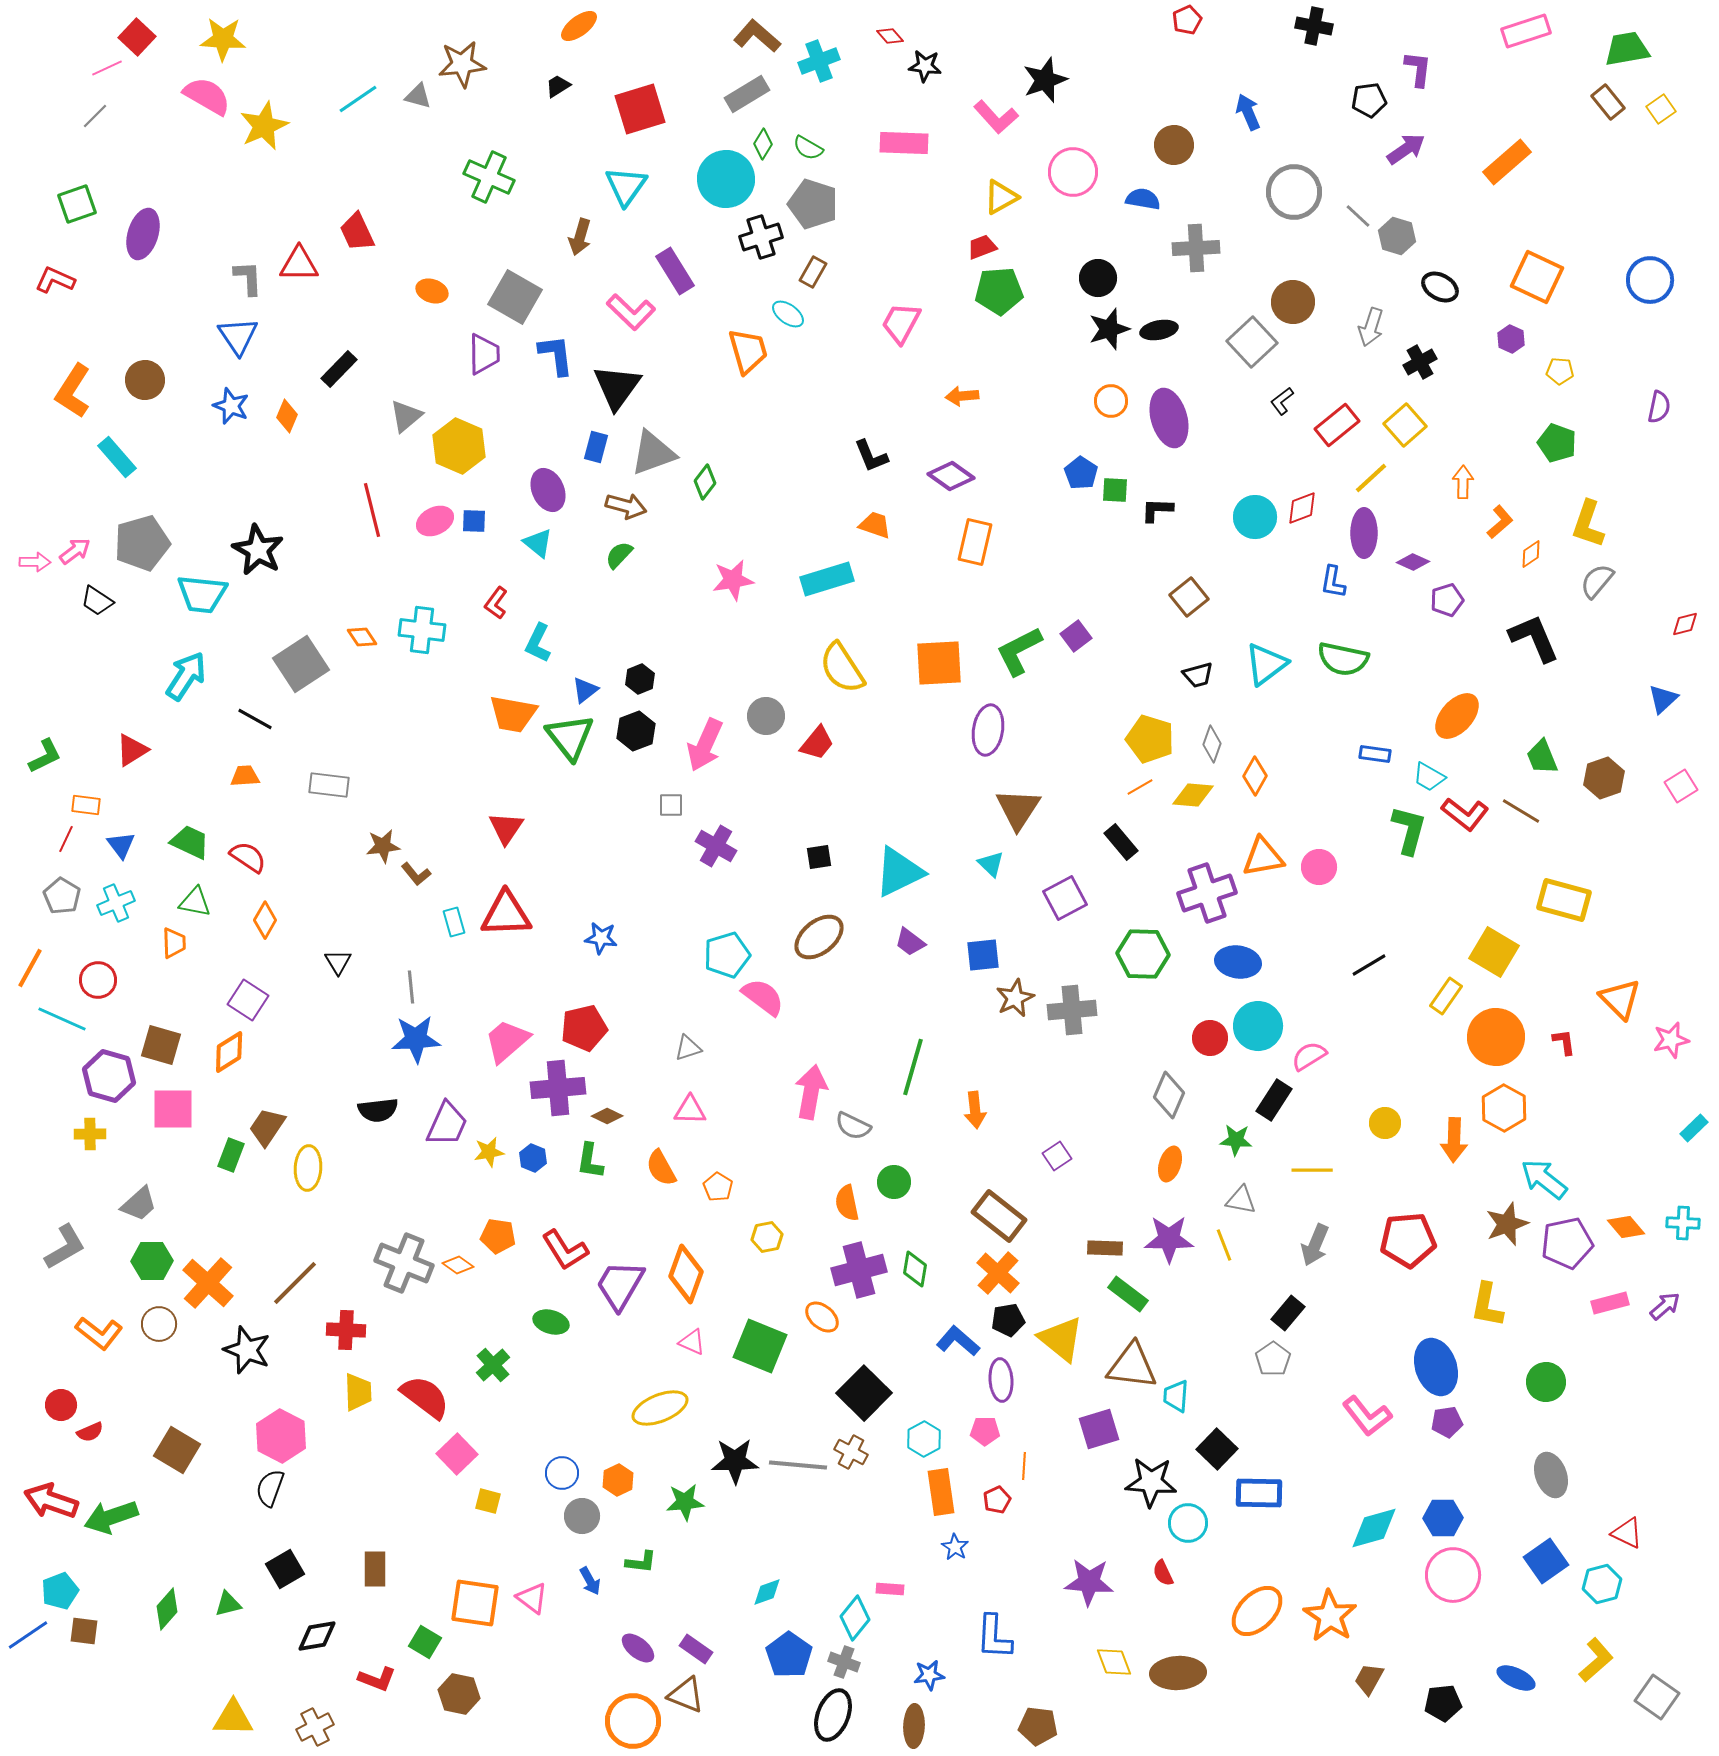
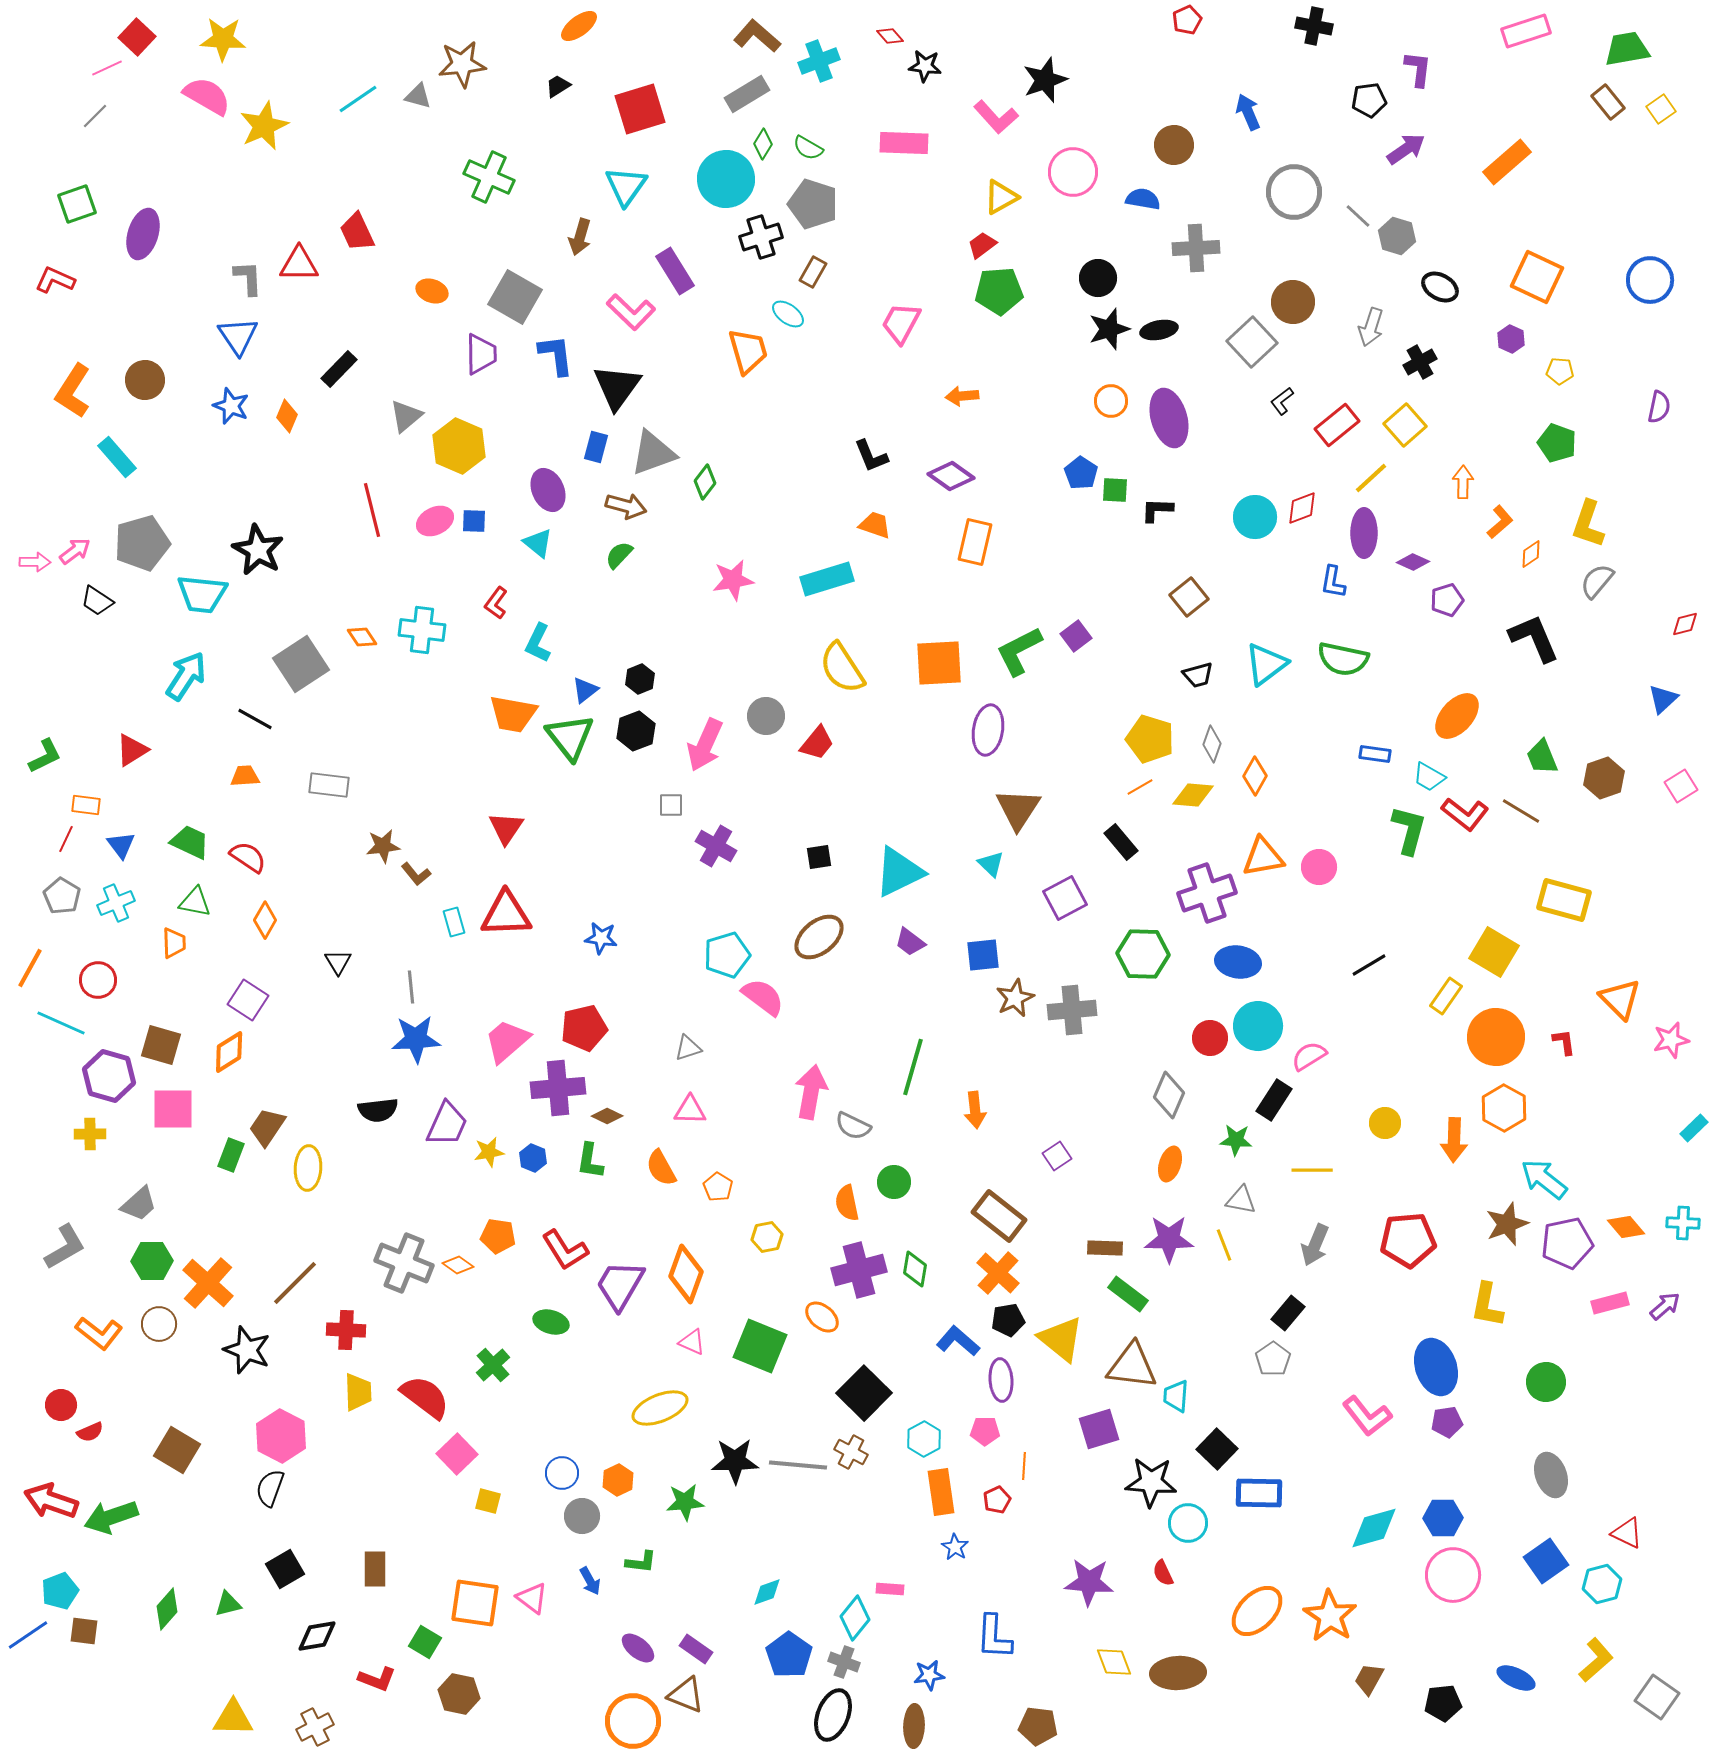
red trapezoid at (982, 247): moved 2 px up; rotated 16 degrees counterclockwise
purple trapezoid at (484, 354): moved 3 px left
cyan line at (62, 1019): moved 1 px left, 4 px down
